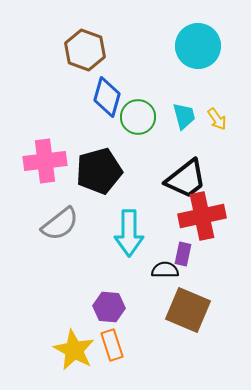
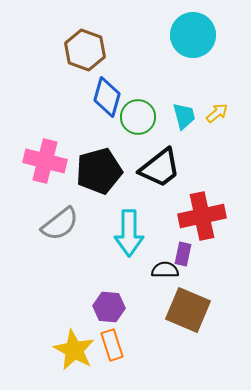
cyan circle: moved 5 px left, 11 px up
yellow arrow: moved 6 px up; rotated 95 degrees counterclockwise
pink cross: rotated 21 degrees clockwise
black trapezoid: moved 26 px left, 11 px up
